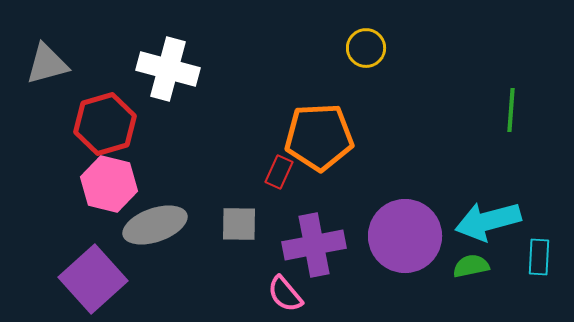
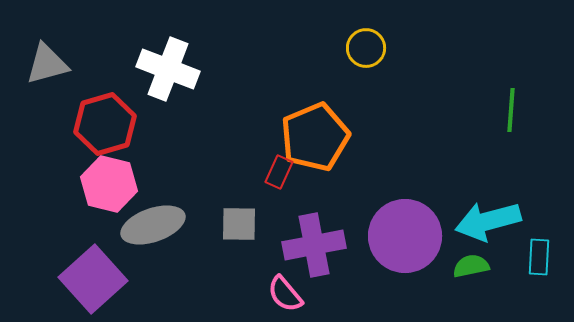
white cross: rotated 6 degrees clockwise
orange pentagon: moved 4 px left; rotated 20 degrees counterclockwise
gray ellipse: moved 2 px left
